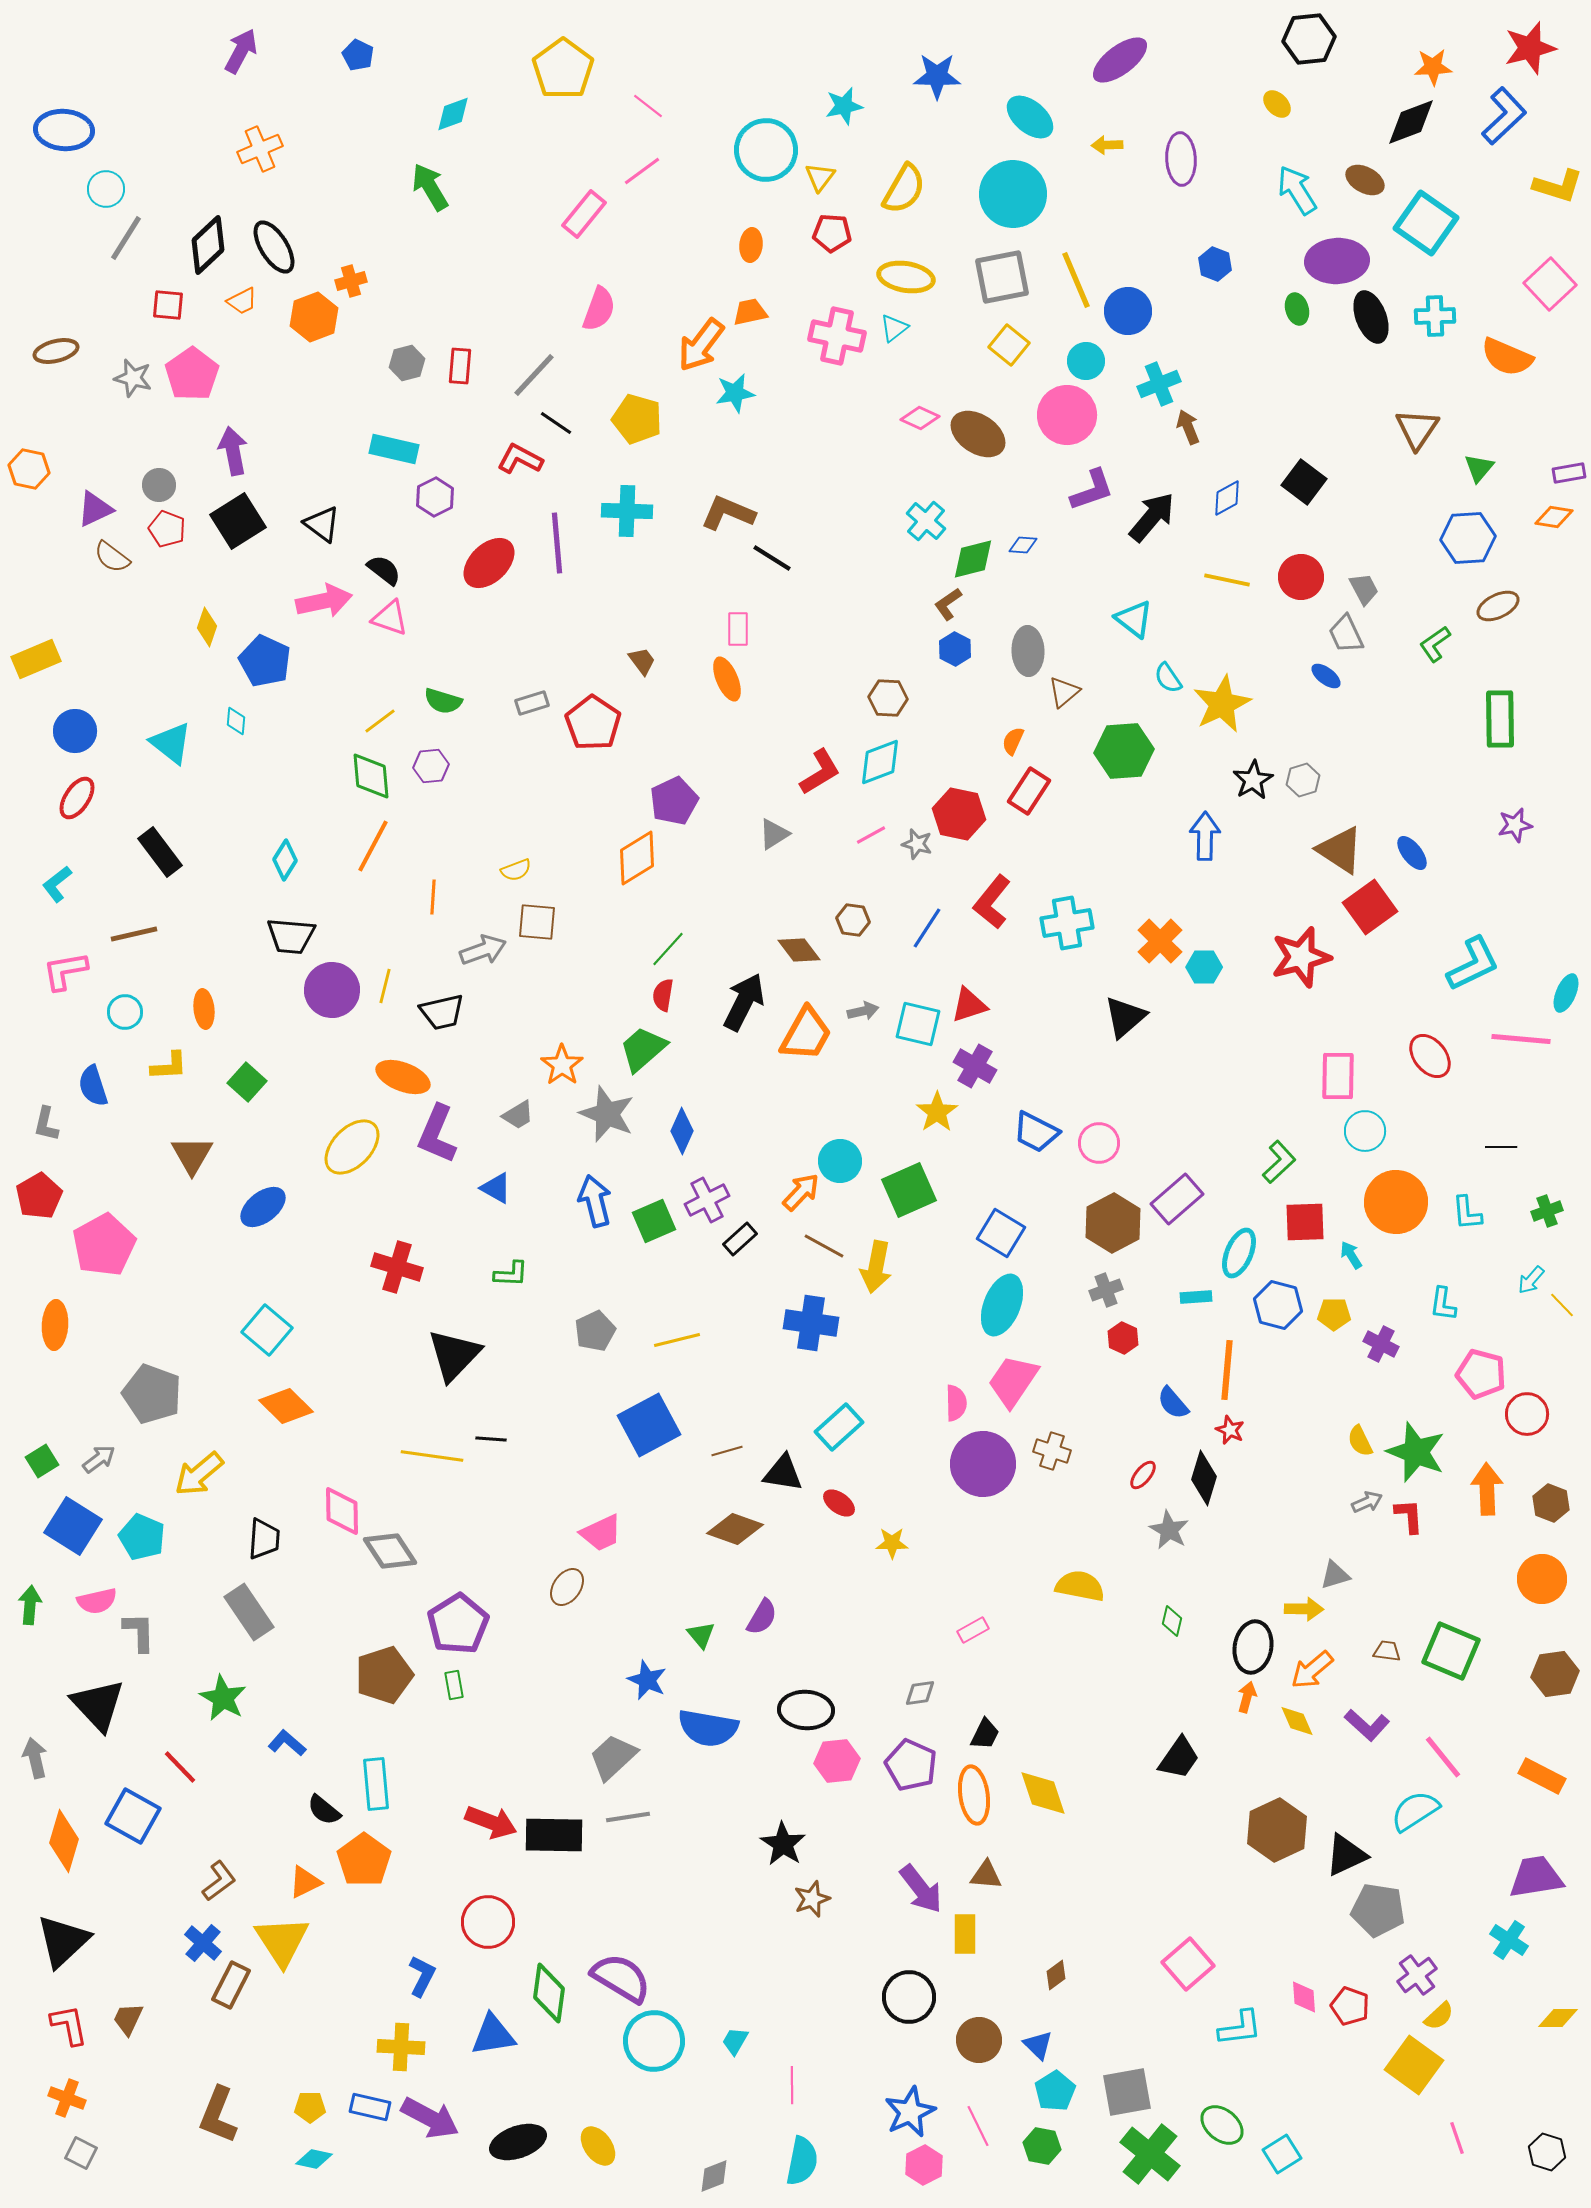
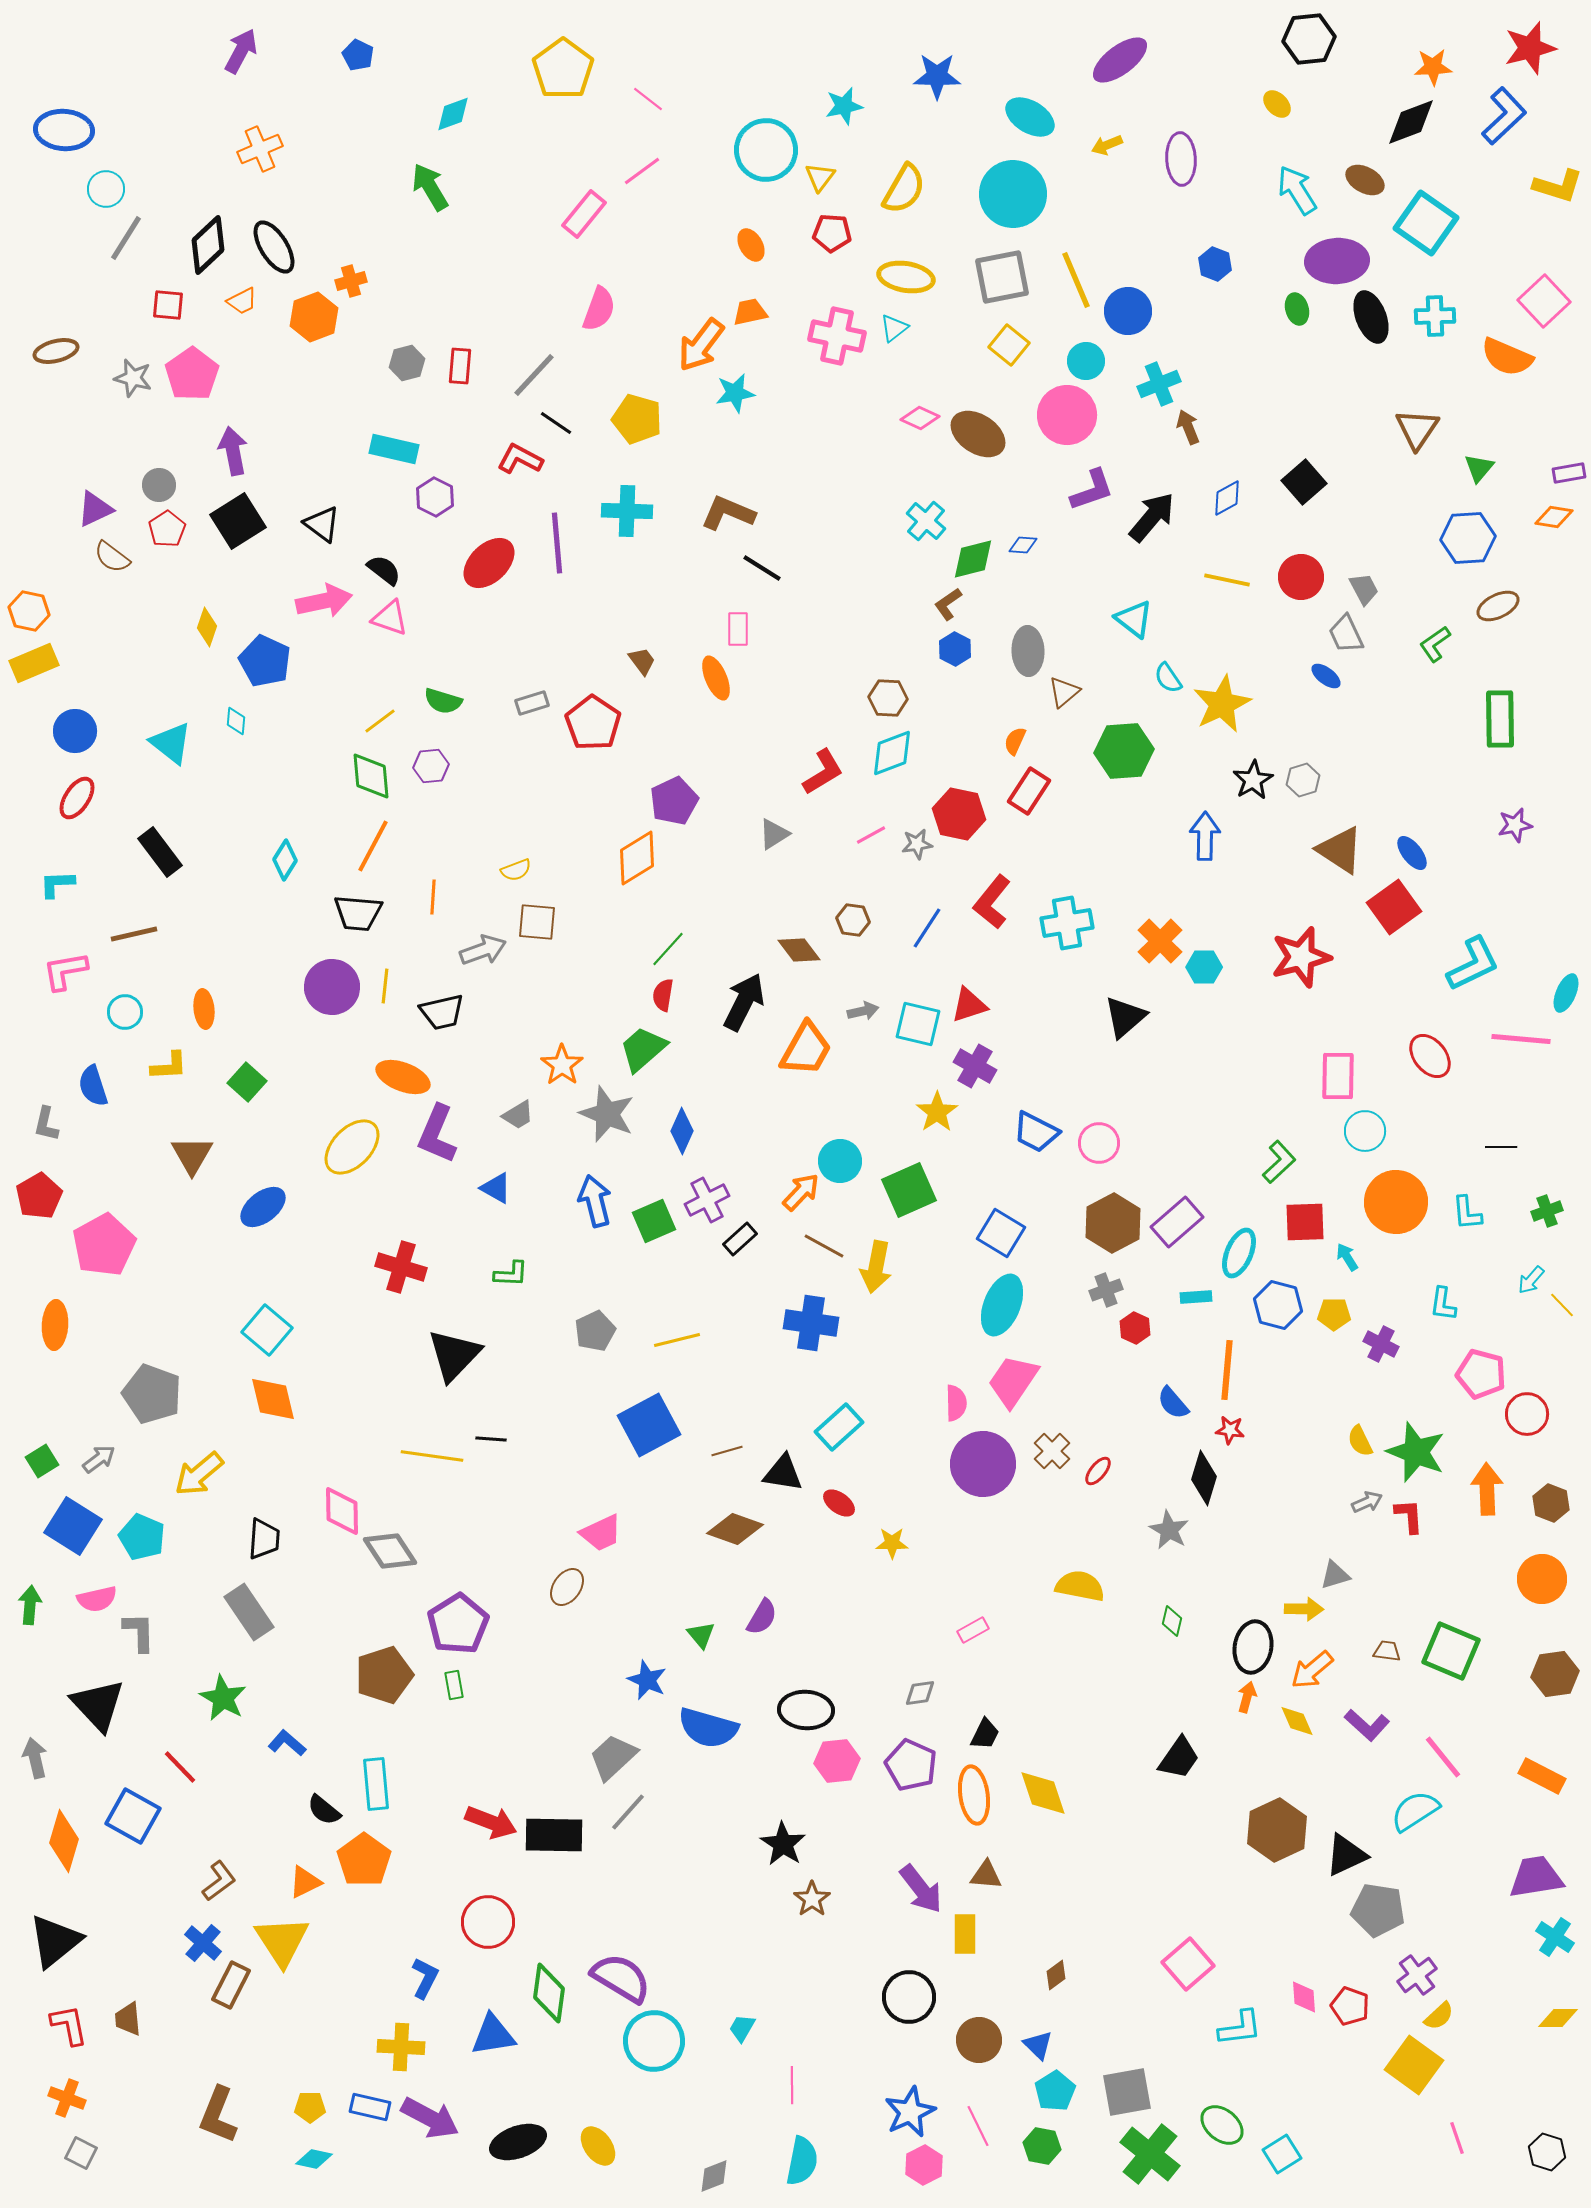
pink line at (648, 106): moved 7 px up
cyan ellipse at (1030, 117): rotated 9 degrees counterclockwise
yellow arrow at (1107, 145): rotated 20 degrees counterclockwise
orange ellipse at (751, 245): rotated 36 degrees counterclockwise
pink square at (1550, 284): moved 6 px left, 17 px down
orange hexagon at (29, 469): moved 142 px down
black square at (1304, 482): rotated 12 degrees clockwise
purple hexagon at (435, 497): rotated 6 degrees counterclockwise
red pentagon at (167, 529): rotated 18 degrees clockwise
black line at (772, 558): moved 10 px left, 10 px down
yellow rectangle at (36, 659): moved 2 px left, 4 px down
orange ellipse at (727, 679): moved 11 px left, 1 px up
orange semicircle at (1013, 741): moved 2 px right
cyan diamond at (880, 762): moved 12 px right, 9 px up
red L-shape at (820, 772): moved 3 px right
gray star at (917, 844): rotated 24 degrees counterclockwise
cyan L-shape at (57, 884): rotated 36 degrees clockwise
red square at (1370, 907): moved 24 px right
black trapezoid at (291, 936): moved 67 px right, 23 px up
yellow line at (385, 986): rotated 8 degrees counterclockwise
purple circle at (332, 990): moved 3 px up
orange trapezoid at (806, 1034): moved 15 px down
purple rectangle at (1177, 1199): moved 23 px down
cyan arrow at (1351, 1255): moved 4 px left, 2 px down
red cross at (397, 1267): moved 4 px right
red hexagon at (1123, 1338): moved 12 px right, 10 px up
orange diamond at (286, 1406): moved 13 px left, 7 px up; rotated 32 degrees clockwise
red star at (1230, 1430): rotated 16 degrees counterclockwise
brown cross at (1052, 1451): rotated 27 degrees clockwise
red ellipse at (1143, 1475): moved 45 px left, 4 px up
pink semicircle at (97, 1601): moved 2 px up
blue semicircle at (708, 1728): rotated 6 degrees clockwise
gray line at (628, 1817): moved 5 px up; rotated 39 degrees counterclockwise
brown star at (812, 1899): rotated 15 degrees counterclockwise
cyan cross at (1509, 1940): moved 46 px right, 3 px up
black triangle at (63, 1941): moved 8 px left; rotated 4 degrees clockwise
blue L-shape at (422, 1976): moved 3 px right, 2 px down
brown trapezoid at (128, 2019): rotated 30 degrees counterclockwise
cyan trapezoid at (735, 2041): moved 7 px right, 13 px up
